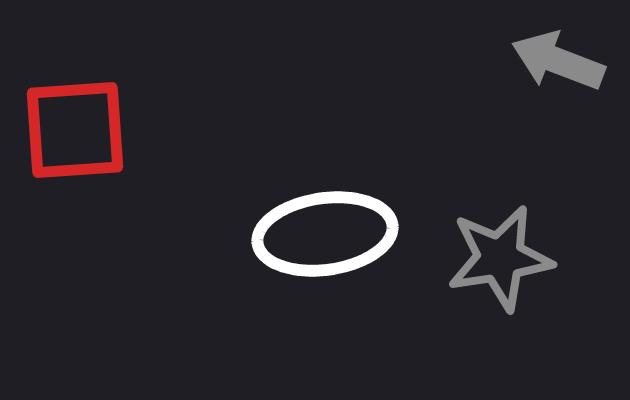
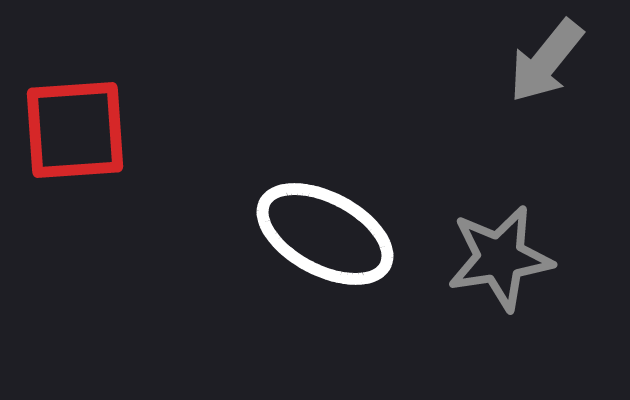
gray arrow: moved 12 px left; rotated 72 degrees counterclockwise
white ellipse: rotated 36 degrees clockwise
